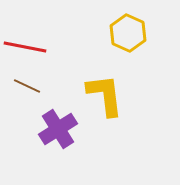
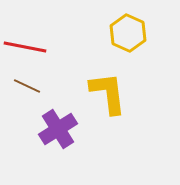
yellow L-shape: moved 3 px right, 2 px up
